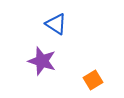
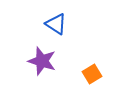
orange square: moved 1 px left, 6 px up
